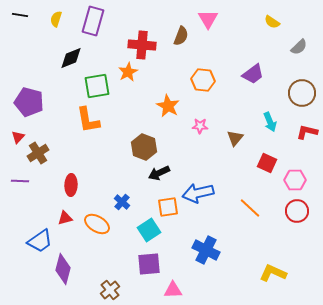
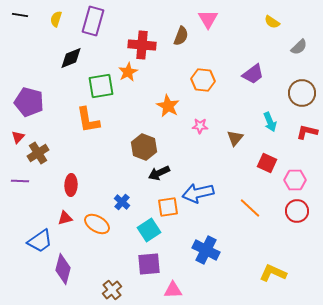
green square at (97, 86): moved 4 px right
brown cross at (110, 290): moved 2 px right
